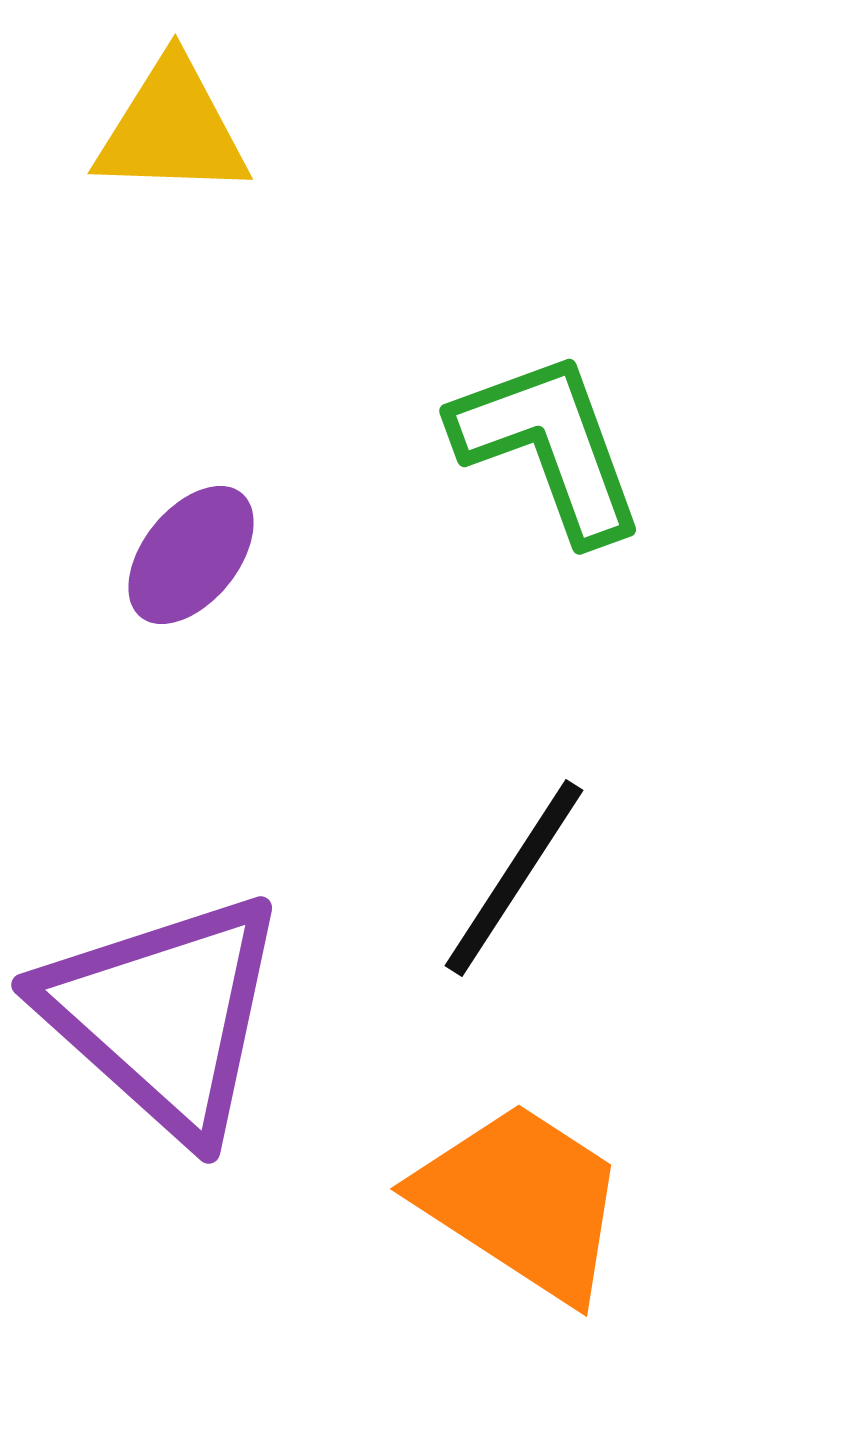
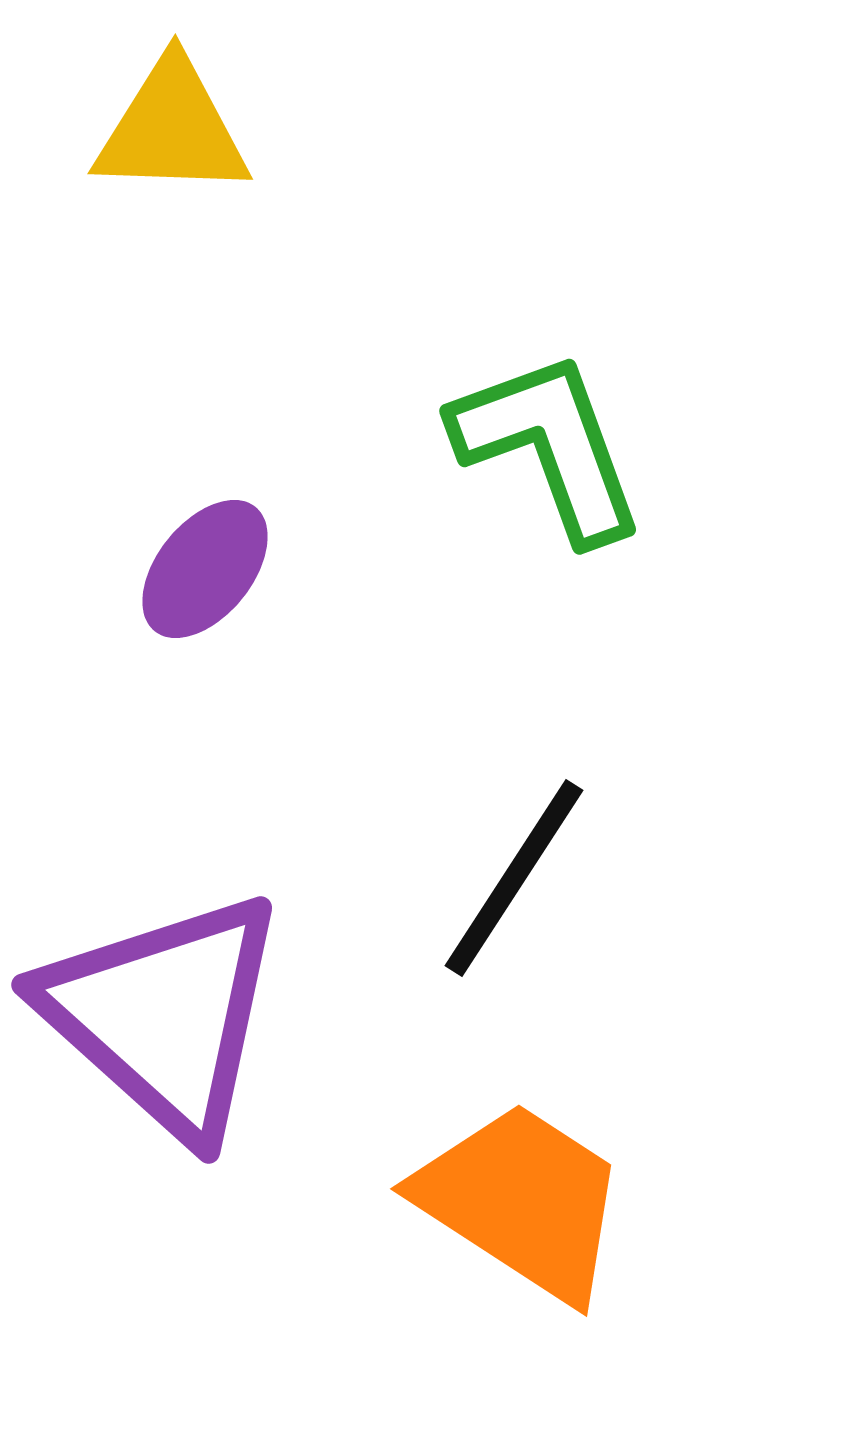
purple ellipse: moved 14 px right, 14 px down
